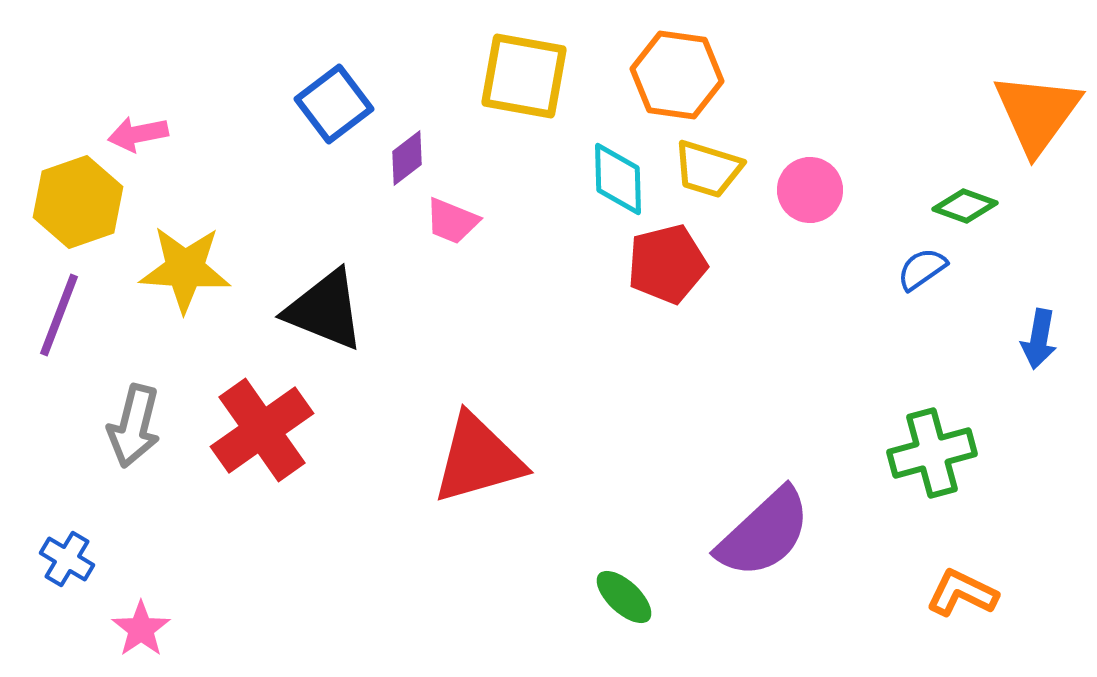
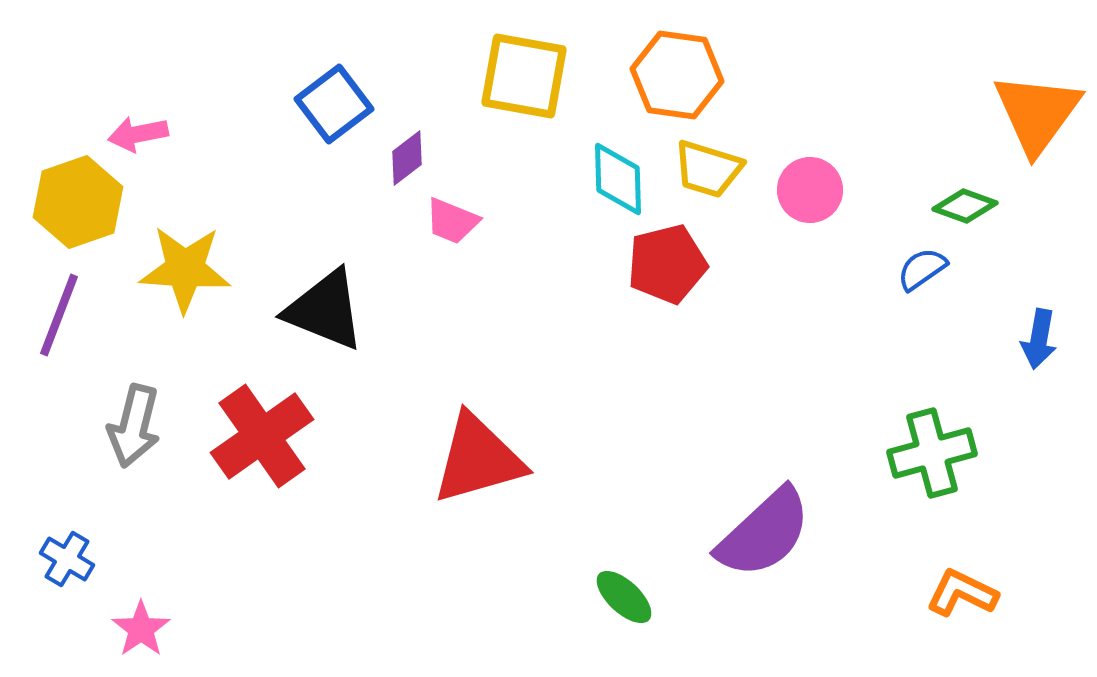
red cross: moved 6 px down
